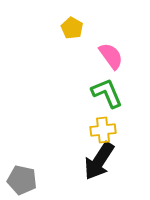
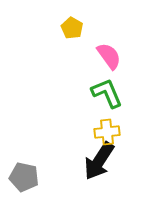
pink semicircle: moved 2 px left
yellow cross: moved 4 px right, 2 px down
gray pentagon: moved 2 px right, 3 px up
